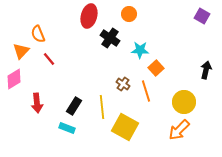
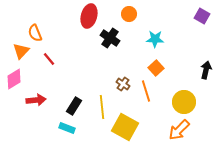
orange semicircle: moved 3 px left, 1 px up
cyan star: moved 15 px right, 11 px up
red arrow: moved 1 px left, 3 px up; rotated 90 degrees counterclockwise
